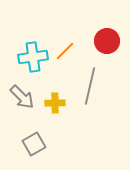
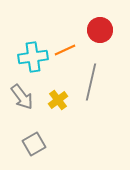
red circle: moved 7 px left, 11 px up
orange line: moved 1 px up; rotated 20 degrees clockwise
gray line: moved 1 px right, 4 px up
gray arrow: rotated 8 degrees clockwise
yellow cross: moved 3 px right, 3 px up; rotated 36 degrees counterclockwise
